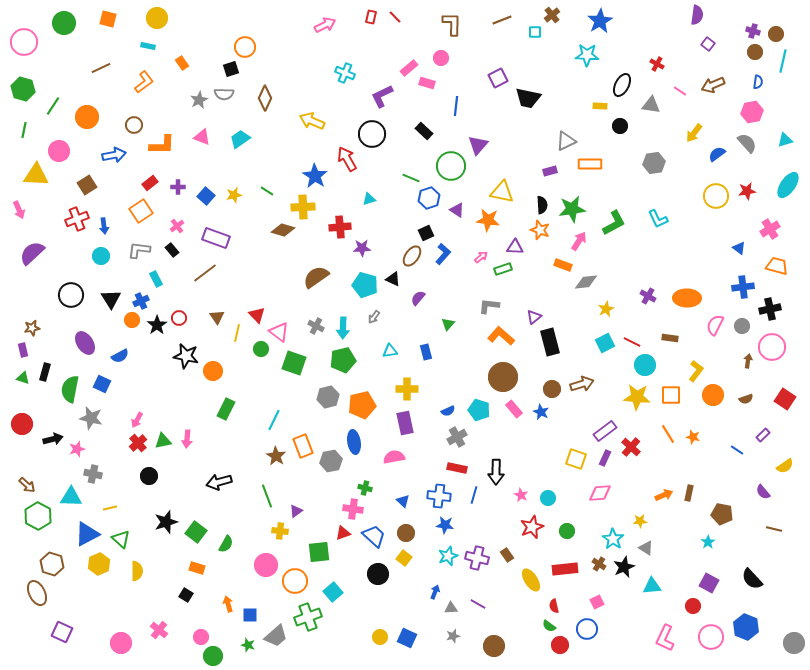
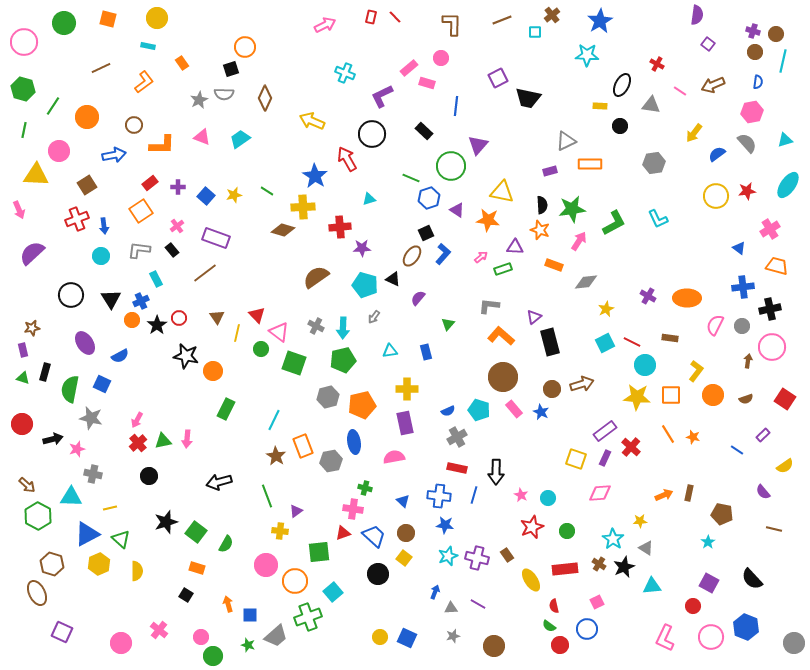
orange rectangle at (563, 265): moved 9 px left
